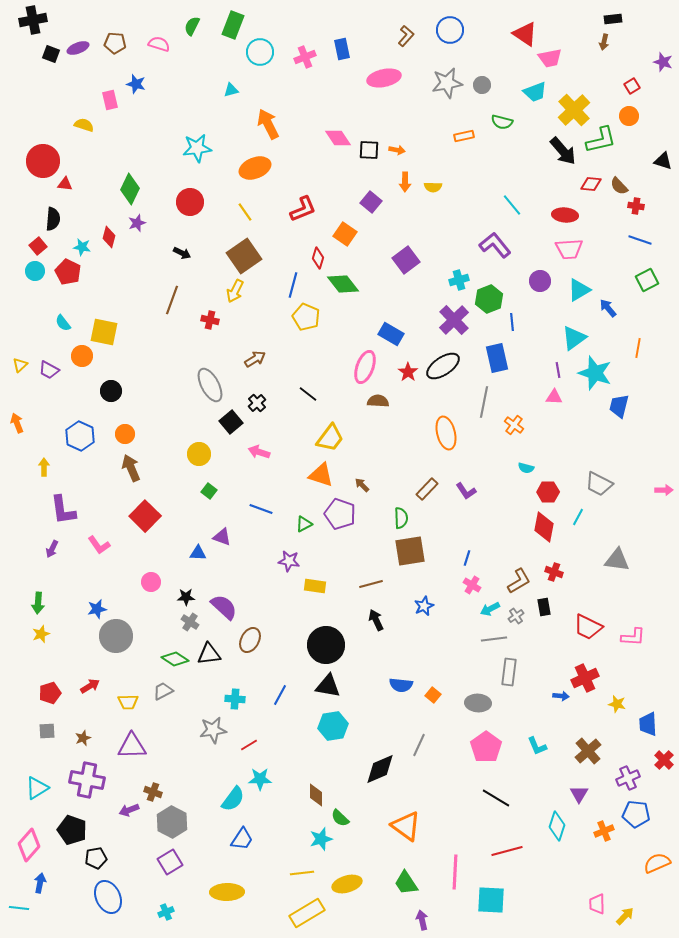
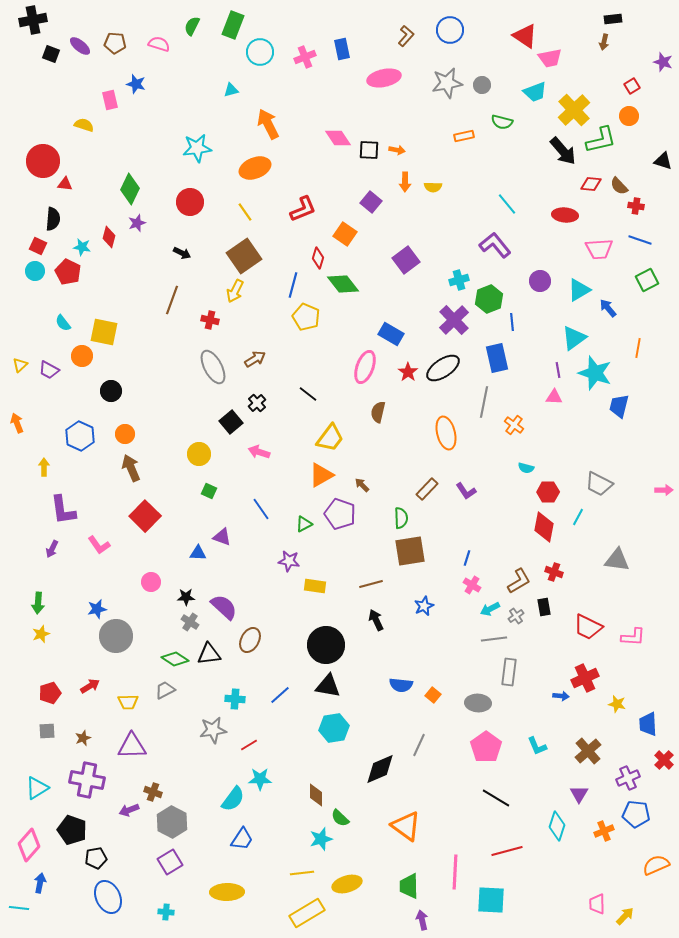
red triangle at (525, 34): moved 2 px down
purple ellipse at (78, 48): moved 2 px right, 2 px up; rotated 60 degrees clockwise
cyan line at (512, 205): moved 5 px left, 1 px up
red square at (38, 246): rotated 24 degrees counterclockwise
pink trapezoid at (569, 249): moved 30 px right
black ellipse at (443, 366): moved 2 px down
gray ellipse at (210, 385): moved 3 px right, 18 px up
brown semicircle at (378, 401): moved 11 px down; rotated 80 degrees counterclockwise
orange triangle at (321, 475): rotated 48 degrees counterclockwise
green square at (209, 491): rotated 14 degrees counterclockwise
blue line at (261, 509): rotated 35 degrees clockwise
gray trapezoid at (163, 691): moved 2 px right, 1 px up
blue line at (280, 695): rotated 20 degrees clockwise
cyan hexagon at (333, 726): moved 1 px right, 2 px down
orange semicircle at (657, 863): moved 1 px left, 2 px down
green trapezoid at (406, 883): moved 3 px right, 3 px down; rotated 32 degrees clockwise
cyan cross at (166, 912): rotated 28 degrees clockwise
